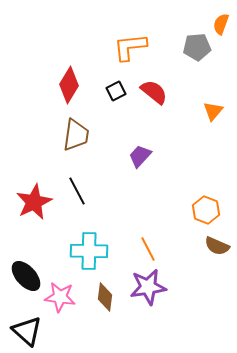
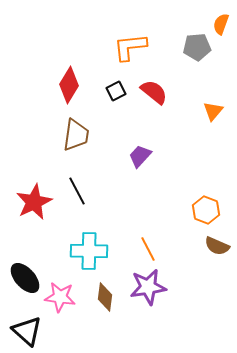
black ellipse: moved 1 px left, 2 px down
